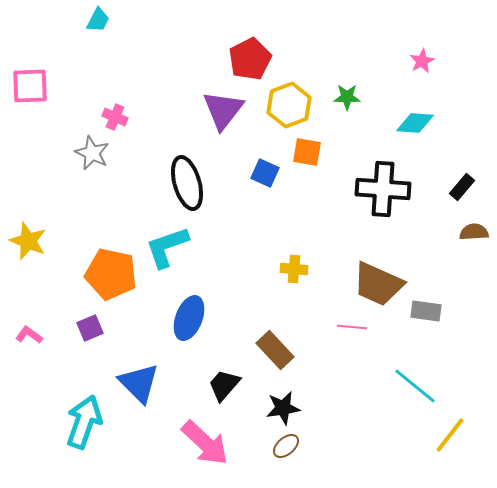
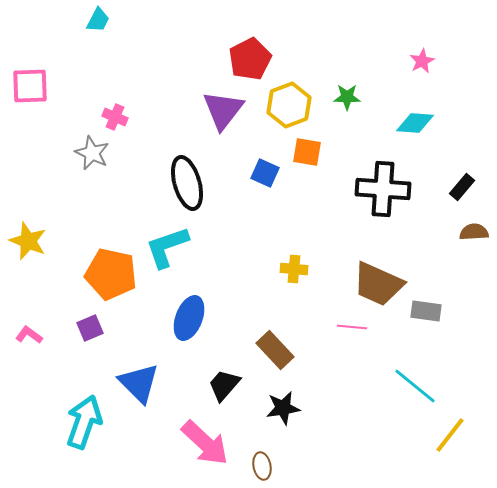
brown ellipse: moved 24 px left, 20 px down; rotated 60 degrees counterclockwise
